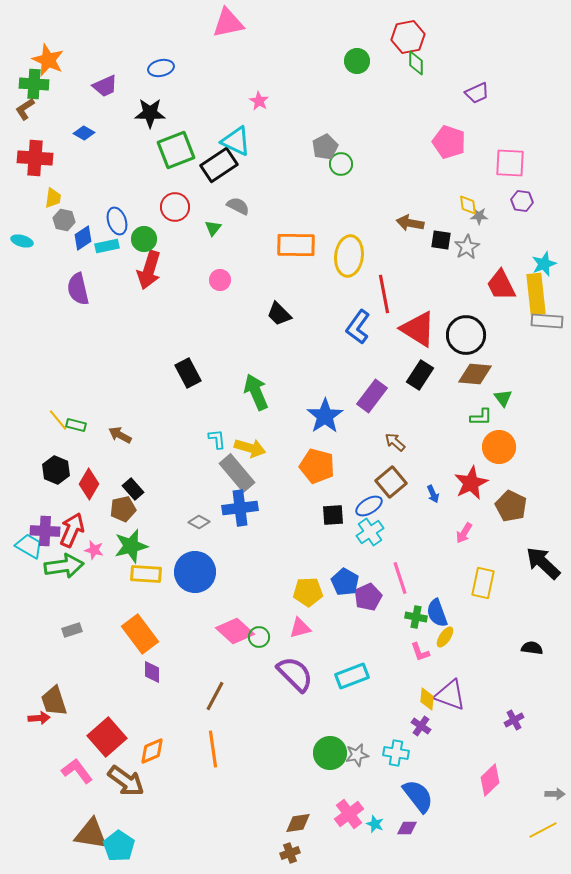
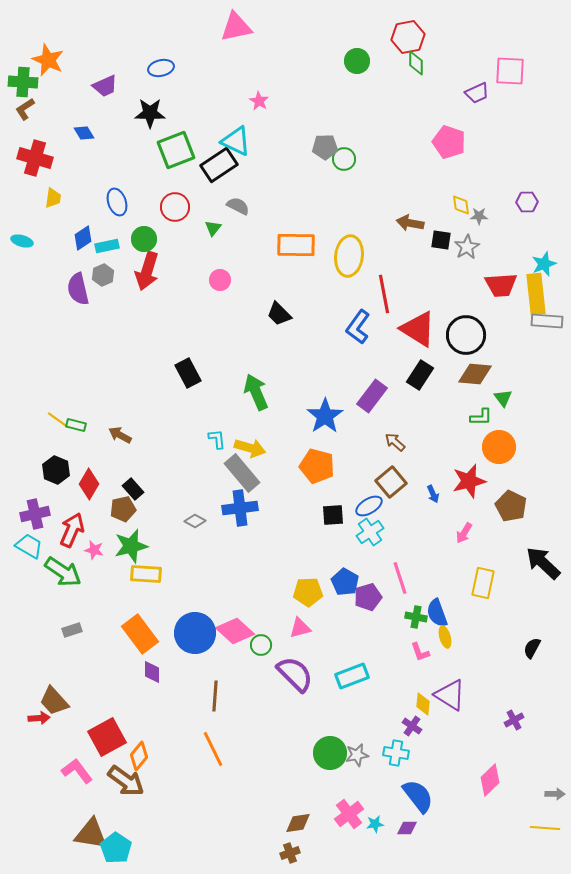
pink triangle at (228, 23): moved 8 px right, 4 px down
green cross at (34, 84): moved 11 px left, 2 px up
blue diamond at (84, 133): rotated 30 degrees clockwise
gray pentagon at (325, 147): rotated 25 degrees clockwise
red cross at (35, 158): rotated 12 degrees clockwise
pink square at (510, 163): moved 92 px up
green circle at (341, 164): moved 3 px right, 5 px up
purple hexagon at (522, 201): moved 5 px right, 1 px down; rotated 10 degrees counterclockwise
yellow diamond at (468, 205): moved 7 px left
gray hexagon at (64, 220): moved 39 px right, 55 px down; rotated 25 degrees clockwise
blue ellipse at (117, 221): moved 19 px up
red arrow at (149, 270): moved 2 px left, 1 px down
red trapezoid at (501, 285): rotated 68 degrees counterclockwise
yellow line at (58, 420): rotated 15 degrees counterclockwise
gray rectangle at (237, 473): moved 5 px right
red star at (471, 483): moved 2 px left, 2 px up; rotated 12 degrees clockwise
gray diamond at (199, 522): moved 4 px left, 1 px up
purple cross at (45, 531): moved 10 px left, 17 px up; rotated 16 degrees counterclockwise
green arrow at (64, 566): moved 1 px left, 6 px down; rotated 42 degrees clockwise
blue circle at (195, 572): moved 61 px down
purple pentagon at (368, 597): rotated 8 degrees clockwise
green circle at (259, 637): moved 2 px right, 8 px down
yellow ellipse at (445, 637): rotated 50 degrees counterclockwise
black semicircle at (532, 648): rotated 70 degrees counterclockwise
purple triangle at (450, 695): rotated 12 degrees clockwise
brown line at (215, 696): rotated 24 degrees counterclockwise
yellow diamond at (427, 699): moved 4 px left, 5 px down
brown trapezoid at (54, 701): rotated 24 degrees counterclockwise
purple cross at (421, 726): moved 9 px left
red square at (107, 737): rotated 12 degrees clockwise
orange line at (213, 749): rotated 18 degrees counterclockwise
orange diamond at (152, 751): moved 13 px left, 5 px down; rotated 28 degrees counterclockwise
cyan star at (375, 824): rotated 30 degrees counterclockwise
yellow line at (543, 830): moved 2 px right, 2 px up; rotated 32 degrees clockwise
cyan pentagon at (119, 846): moved 3 px left, 2 px down
